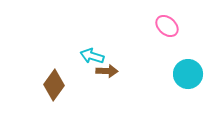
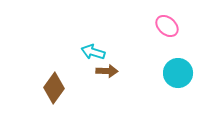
cyan arrow: moved 1 px right, 4 px up
cyan circle: moved 10 px left, 1 px up
brown diamond: moved 3 px down
